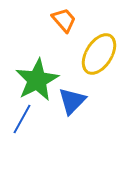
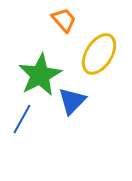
green star: moved 3 px right, 5 px up
